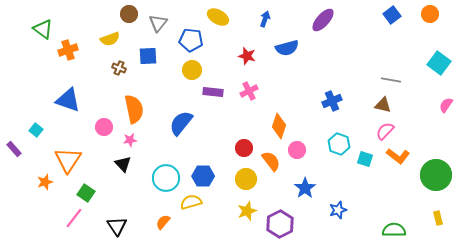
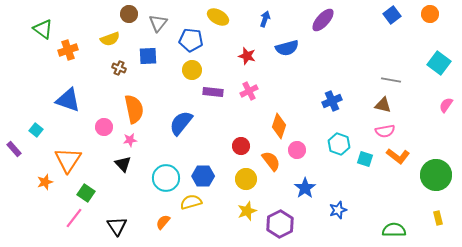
pink semicircle at (385, 131): rotated 144 degrees counterclockwise
red circle at (244, 148): moved 3 px left, 2 px up
